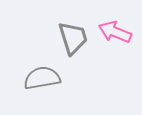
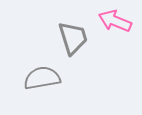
pink arrow: moved 11 px up
